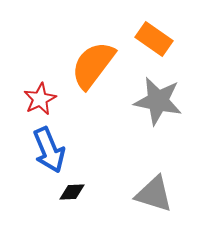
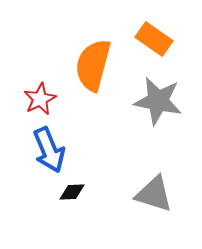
orange semicircle: rotated 22 degrees counterclockwise
